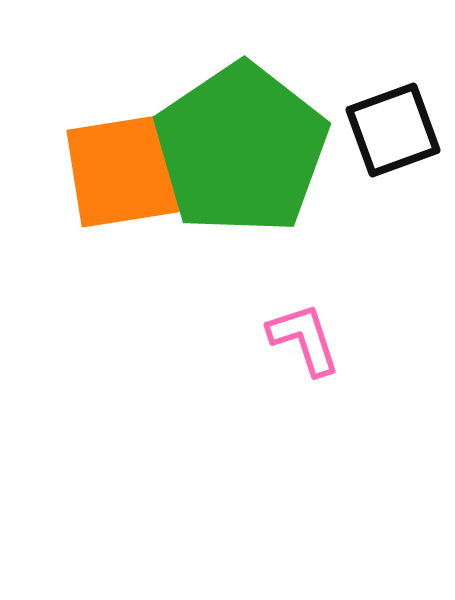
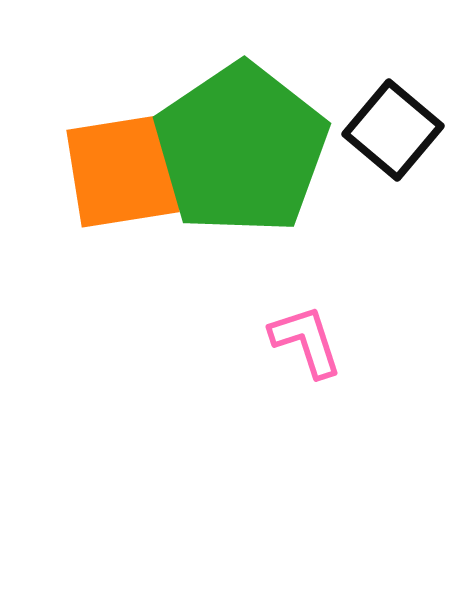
black square: rotated 30 degrees counterclockwise
pink L-shape: moved 2 px right, 2 px down
